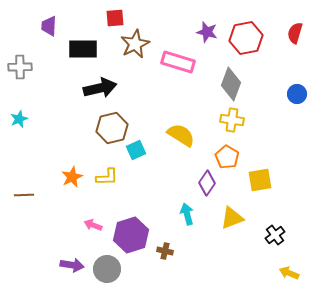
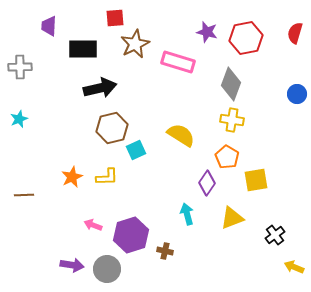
yellow square: moved 4 px left
yellow arrow: moved 5 px right, 6 px up
